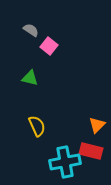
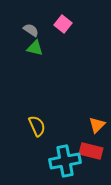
pink square: moved 14 px right, 22 px up
green triangle: moved 5 px right, 30 px up
cyan cross: moved 1 px up
